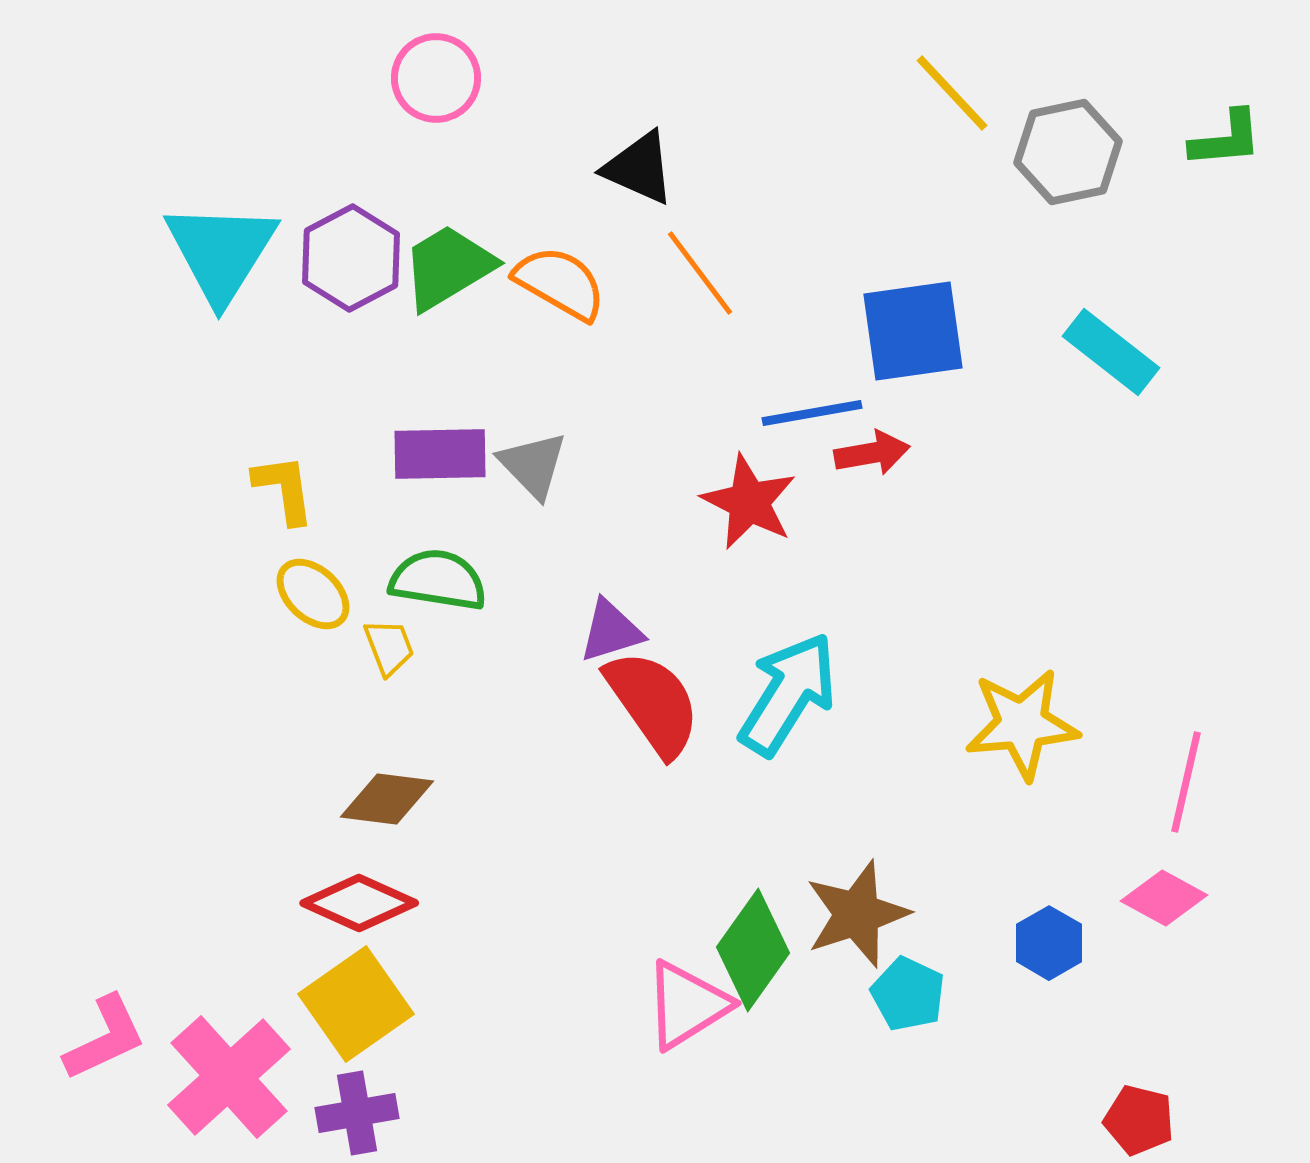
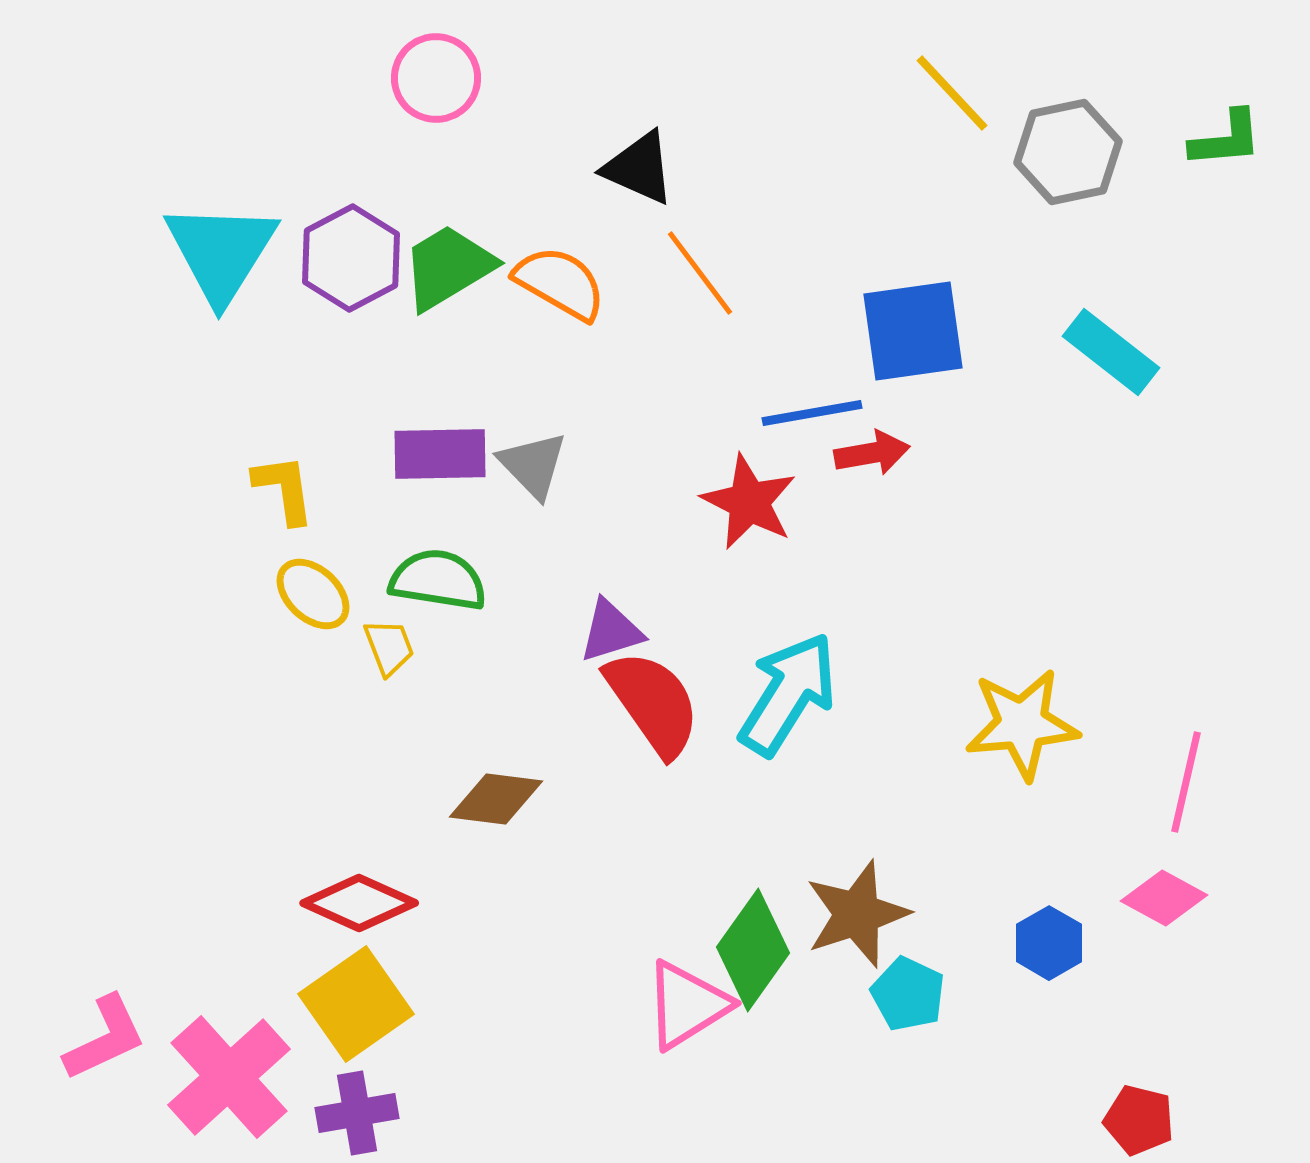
brown diamond: moved 109 px right
